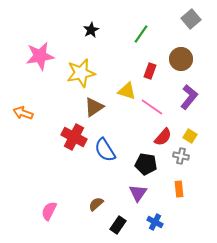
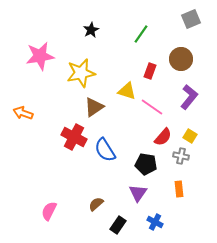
gray square: rotated 18 degrees clockwise
